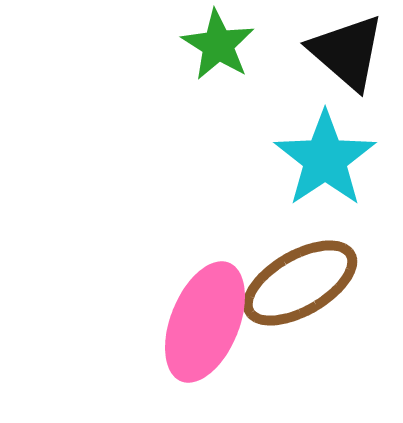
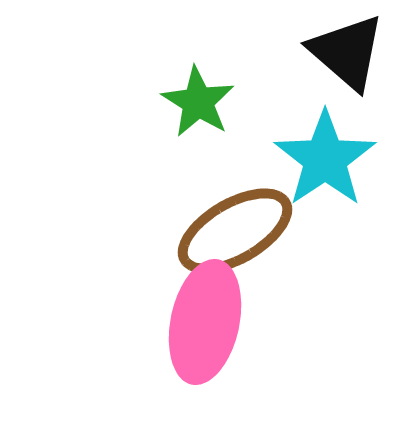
green star: moved 20 px left, 57 px down
brown ellipse: moved 65 px left, 52 px up
pink ellipse: rotated 10 degrees counterclockwise
